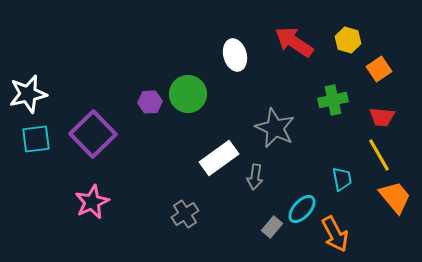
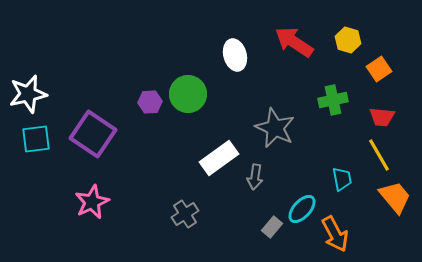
purple square: rotated 12 degrees counterclockwise
